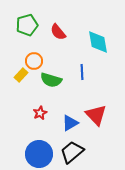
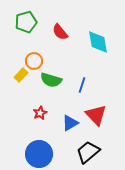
green pentagon: moved 1 px left, 3 px up
red semicircle: moved 2 px right
blue line: moved 13 px down; rotated 21 degrees clockwise
black trapezoid: moved 16 px right
